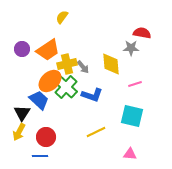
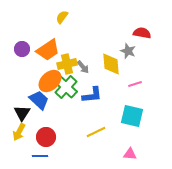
gray star: moved 3 px left, 3 px down; rotated 21 degrees clockwise
blue L-shape: rotated 25 degrees counterclockwise
